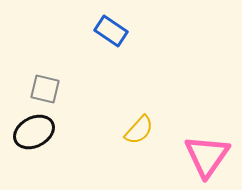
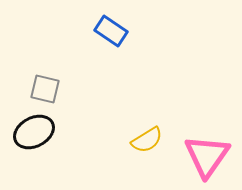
yellow semicircle: moved 8 px right, 10 px down; rotated 16 degrees clockwise
